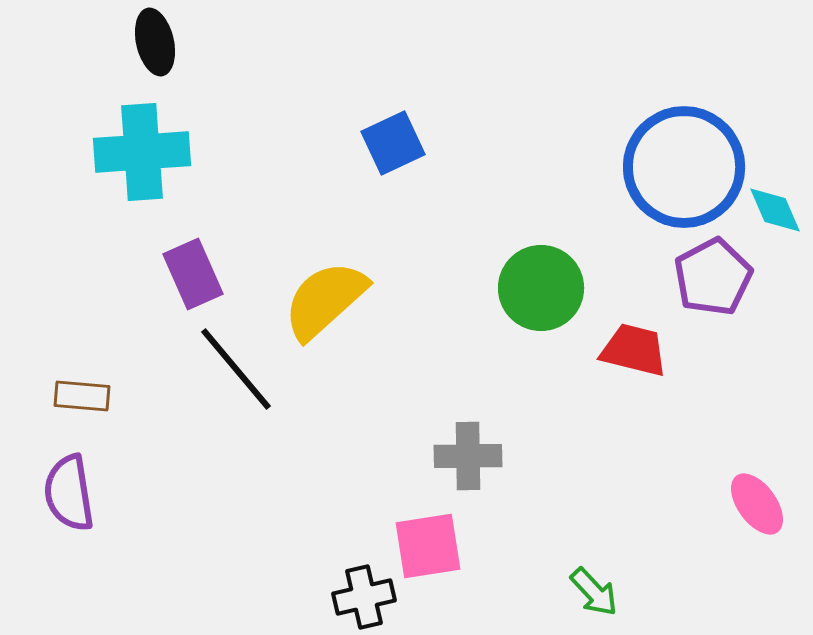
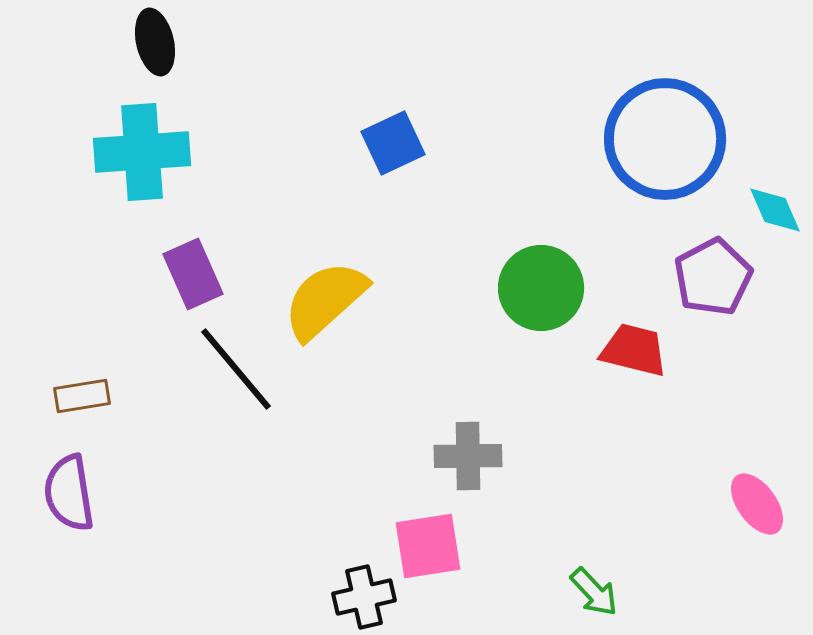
blue circle: moved 19 px left, 28 px up
brown rectangle: rotated 14 degrees counterclockwise
